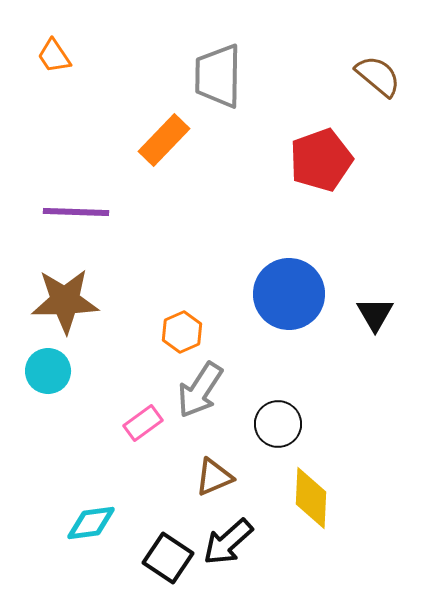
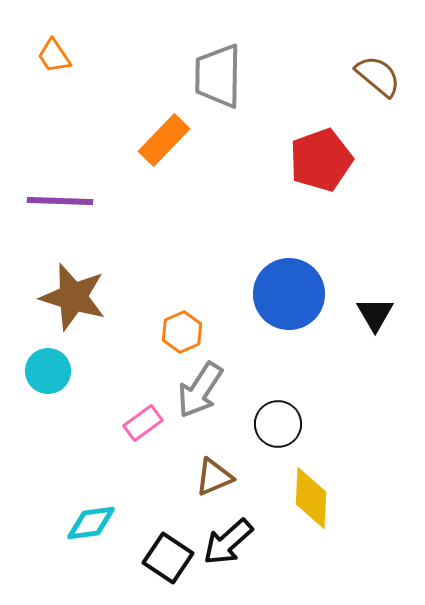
purple line: moved 16 px left, 11 px up
brown star: moved 8 px right, 4 px up; rotated 18 degrees clockwise
